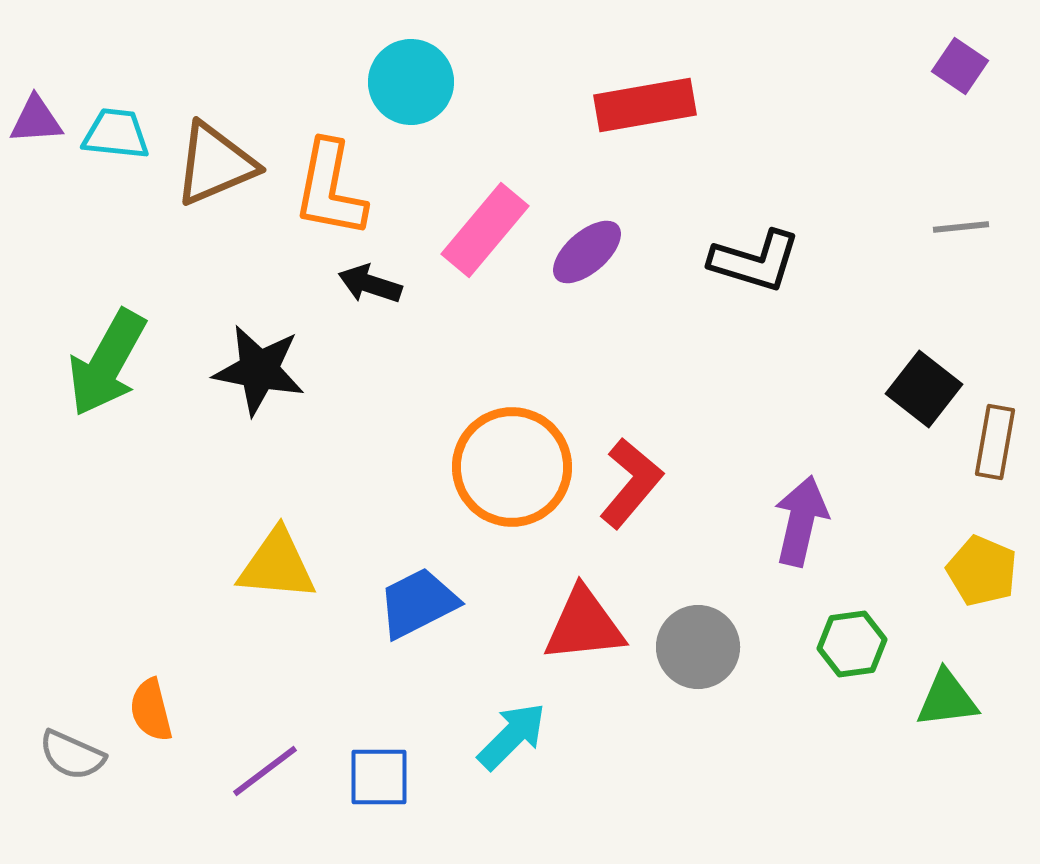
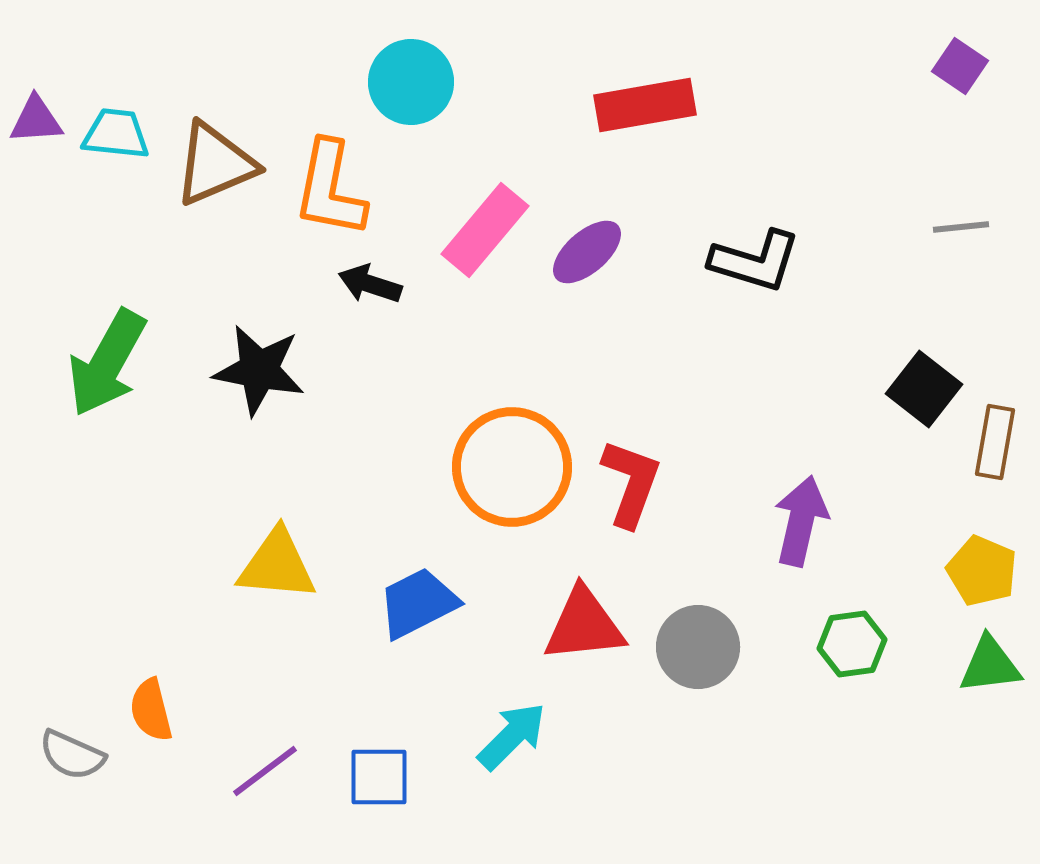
red L-shape: rotated 20 degrees counterclockwise
green triangle: moved 43 px right, 34 px up
